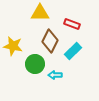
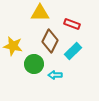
green circle: moved 1 px left
